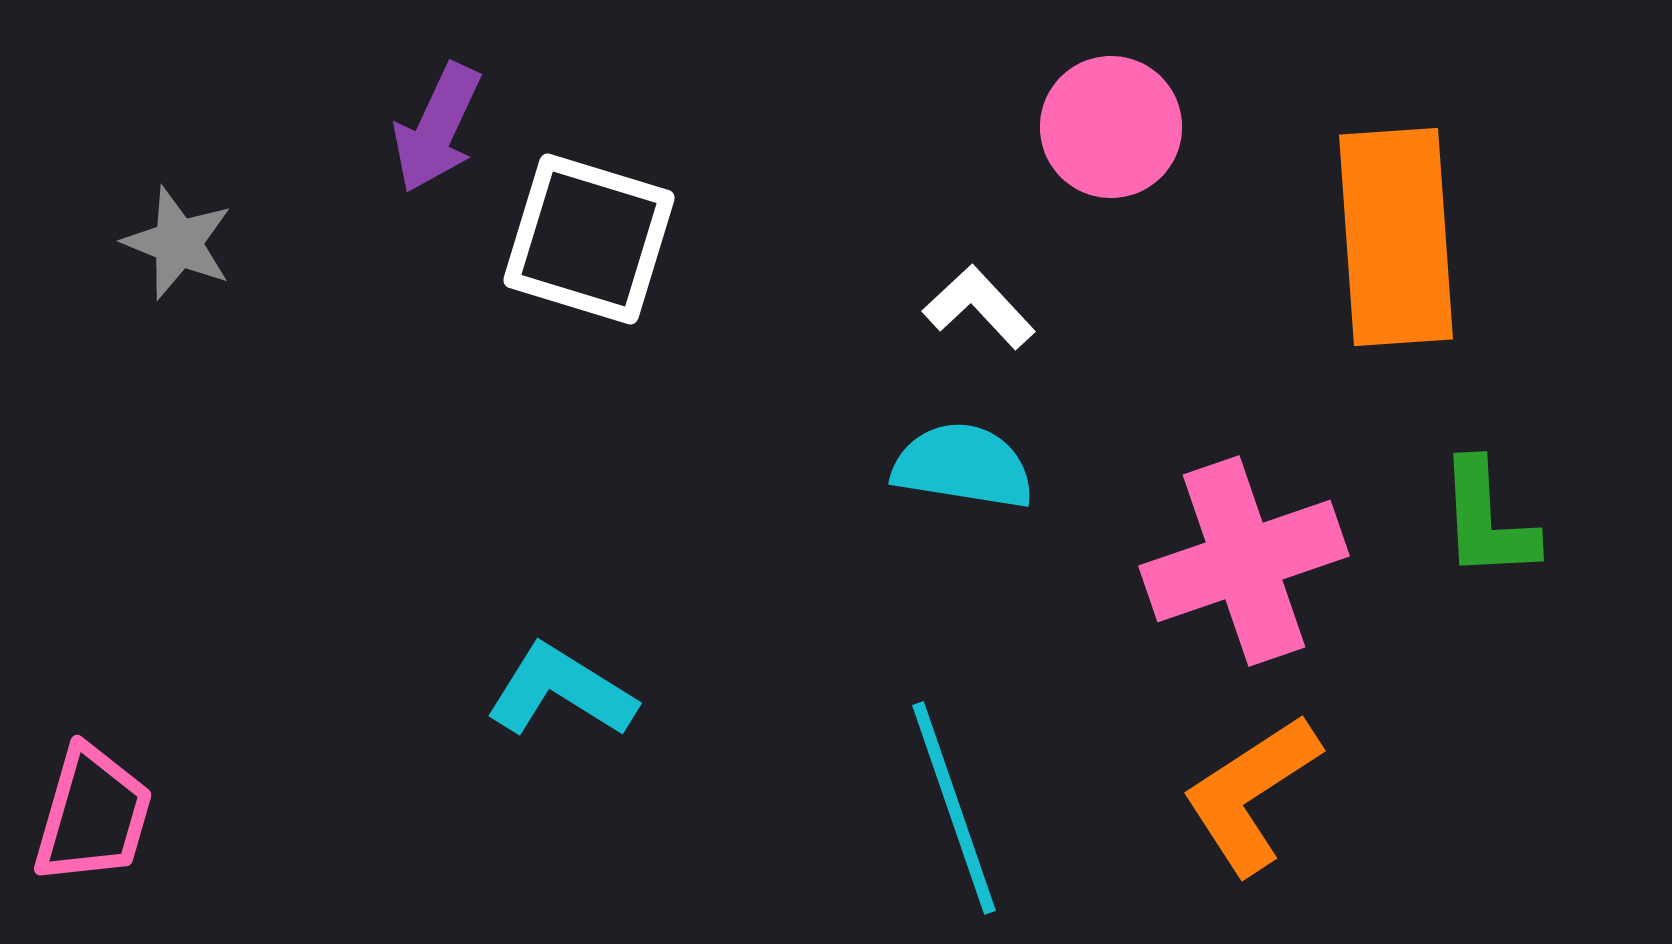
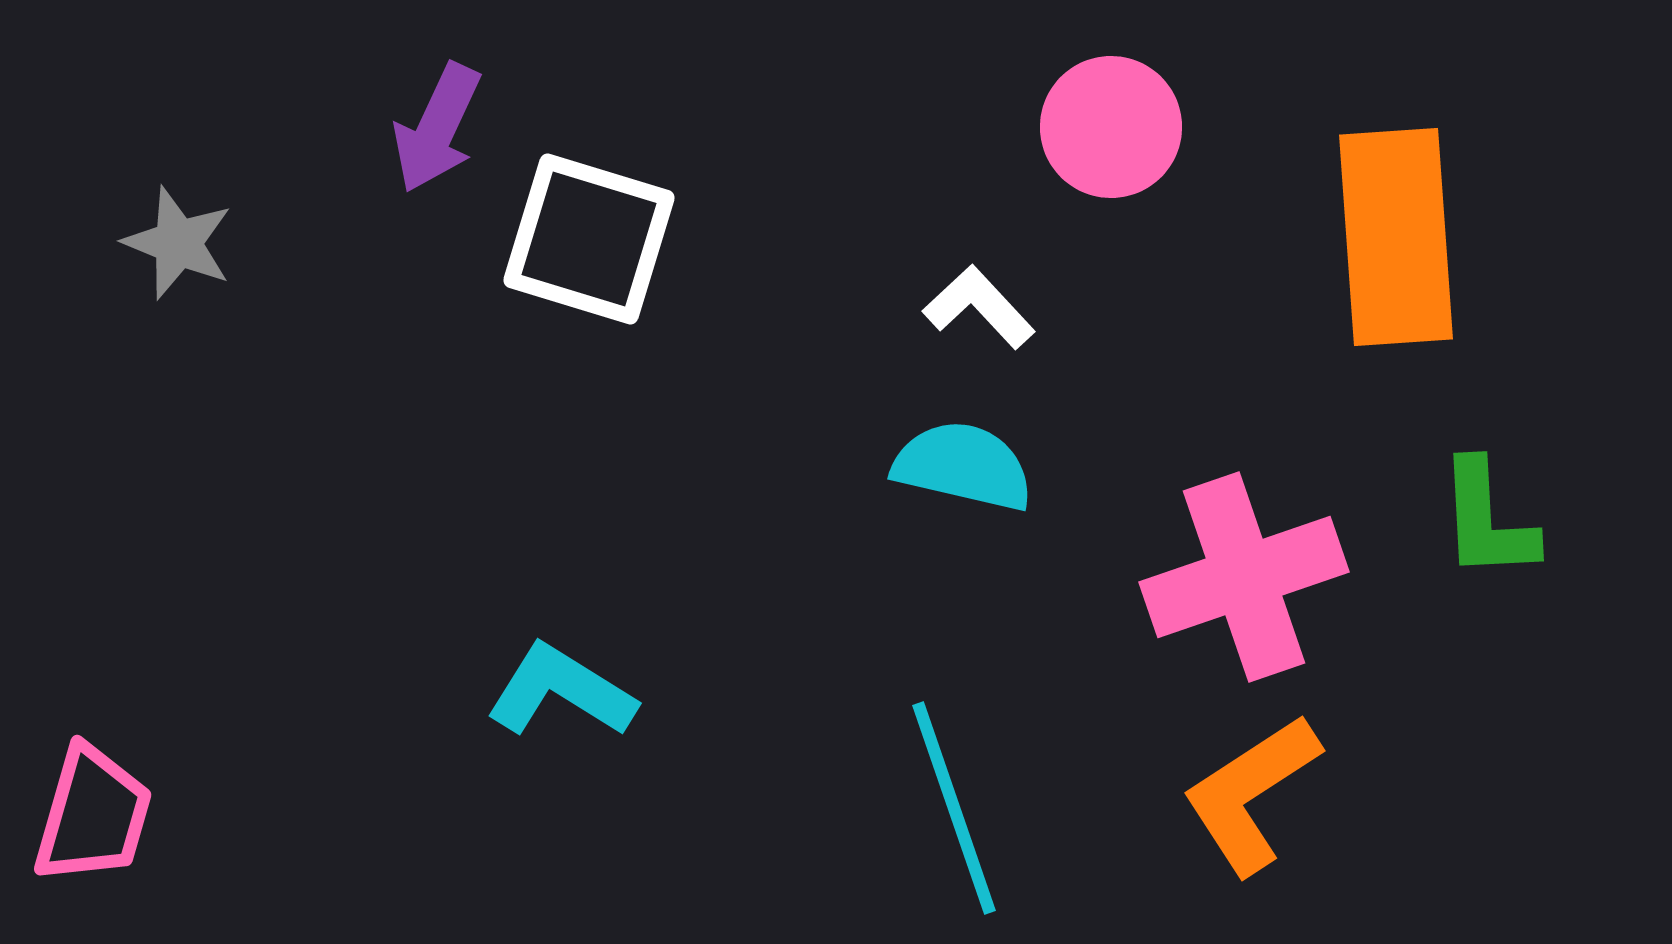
cyan semicircle: rotated 4 degrees clockwise
pink cross: moved 16 px down
